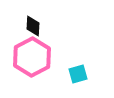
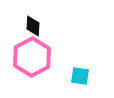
cyan square: moved 2 px right, 2 px down; rotated 24 degrees clockwise
